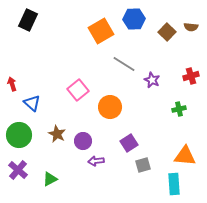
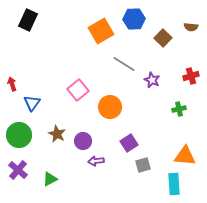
brown square: moved 4 px left, 6 px down
blue triangle: rotated 24 degrees clockwise
